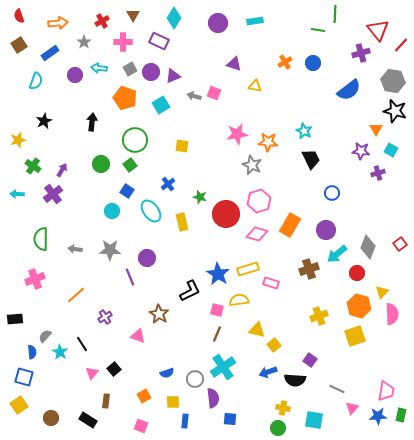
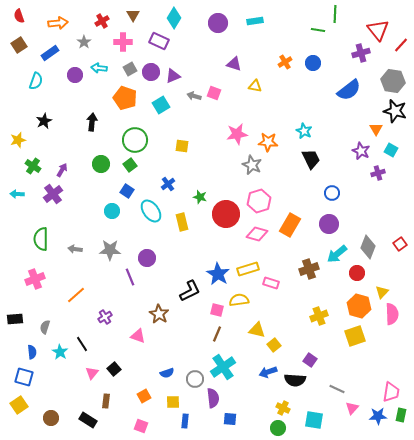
purple star at (361, 151): rotated 18 degrees clockwise
purple circle at (326, 230): moved 3 px right, 6 px up
gray semicircle at (45, 336): moved 9 px up; rotated 24 degrees counterclockwise
pink trapezoid at (386, 391): moved 5 px right, 1 px down
yellow cross at (283, 408): rotated 16 degrees clockwise
